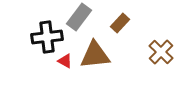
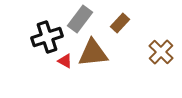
gray rectangle: moved 1 px right, 2 px down
black cross: rotated 12 degrees counterclockwise
brown triangle: moved 2 px left, 2 px up
